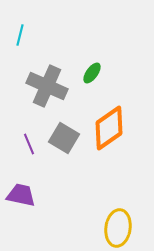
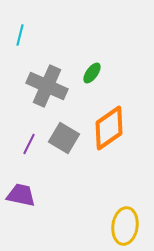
purple line: rotated 50 degrees clockwise
yellow ellipse: moved 7 px right, 2 px up
